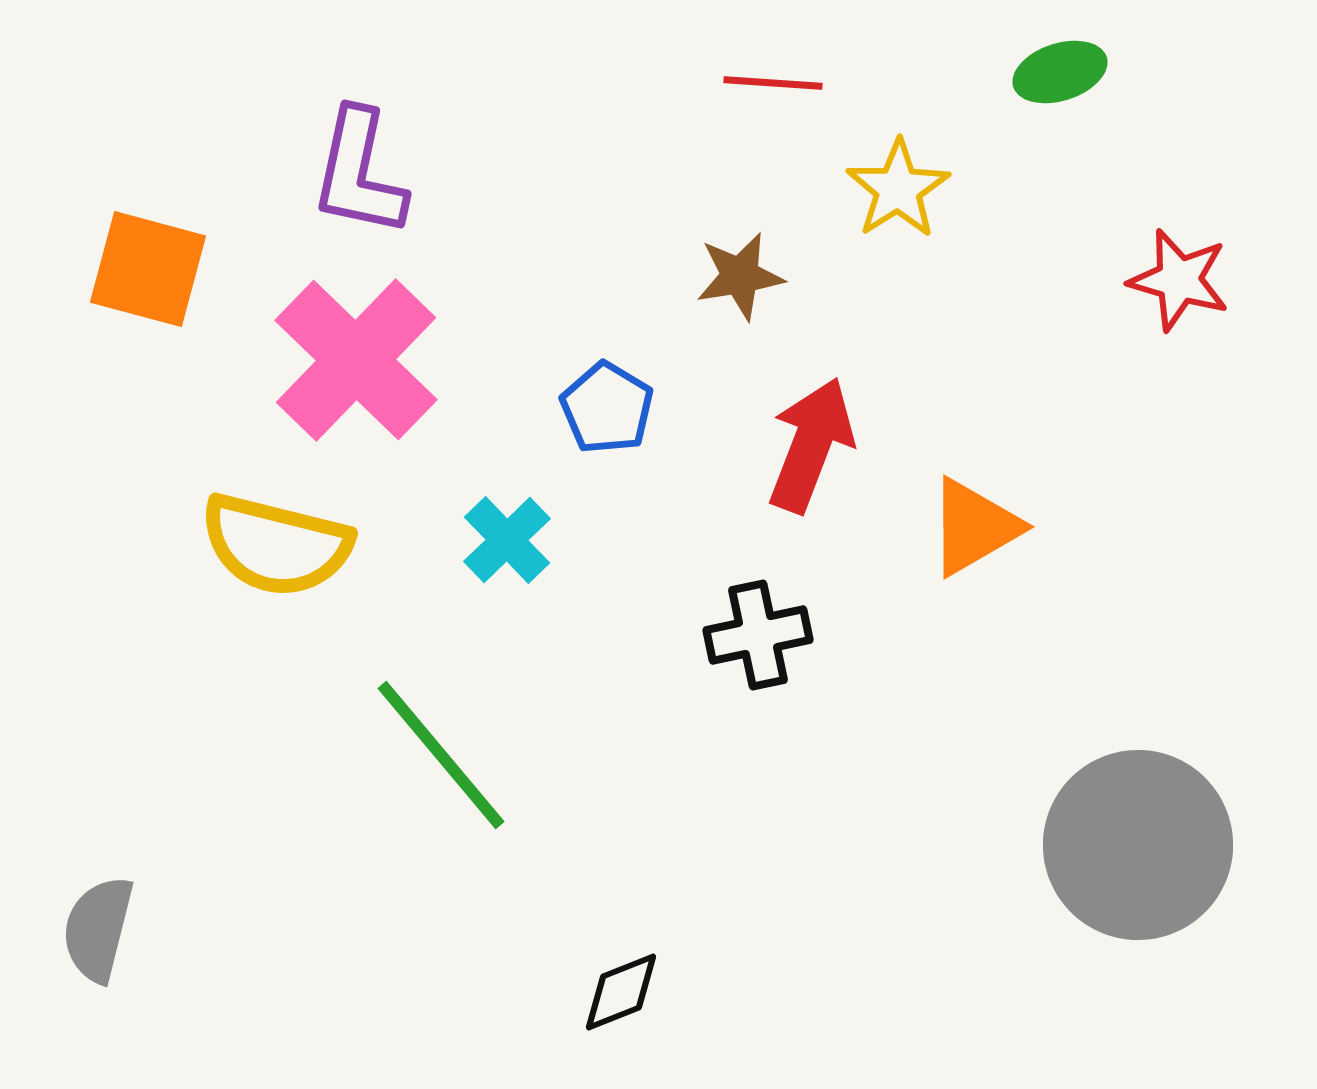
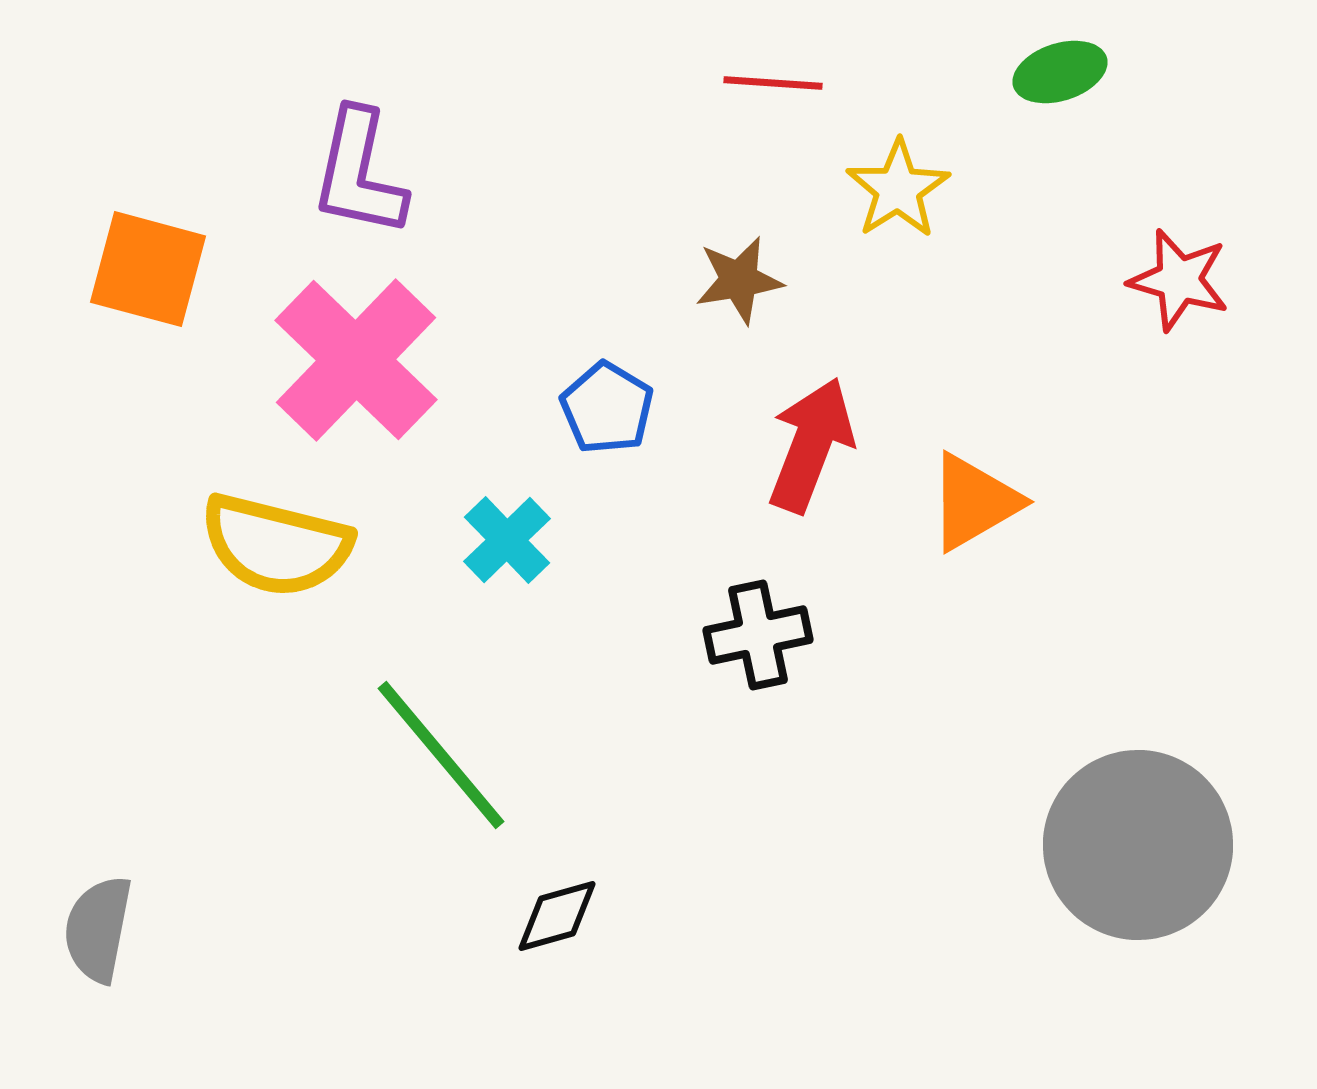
brown star: moved 1 px left, 4 px down
orange triangle: moved 25 px up
gray semicircle: rotated 3 degrees counterclockwise
black diamond: moved 64 px left, 76 px up; rotated 6 degrees clockwise
